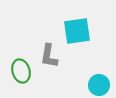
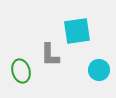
gray L-shape: moved 1 px right, 1 px up; rotated 10 degrees counterclockwise
cyan circle: moved 15 px up
